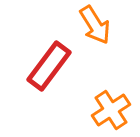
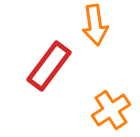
orange arrow: rotated 24 degrees clockwise
